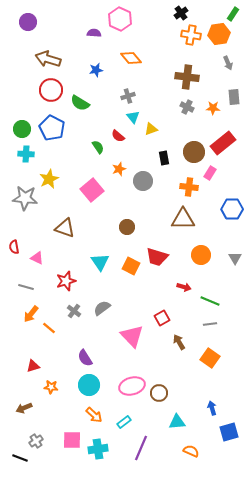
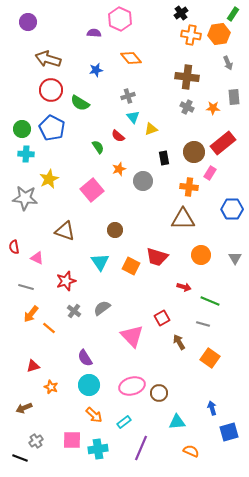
brown circle at (127, 227): moved 12 px left, 3 px down
brown triangle at (65, 228): moved 3 px down
gray line at (210, 324): moved 7 px left; rotated 24 degrees clockwise
orange star at (51, 387): rotated 16 degrees clockwise
